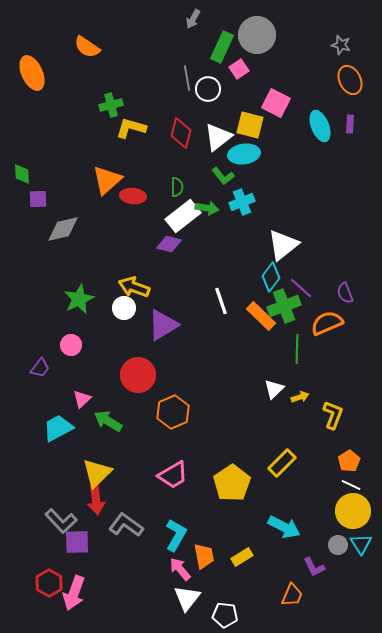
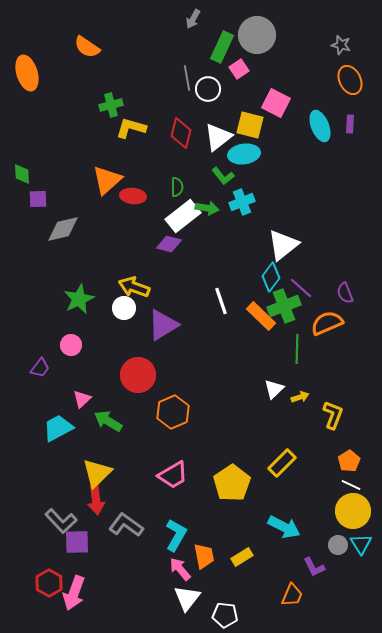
orange ellipse at (32, 73): moved 5 px left; rotated 8 degrees clockwise
